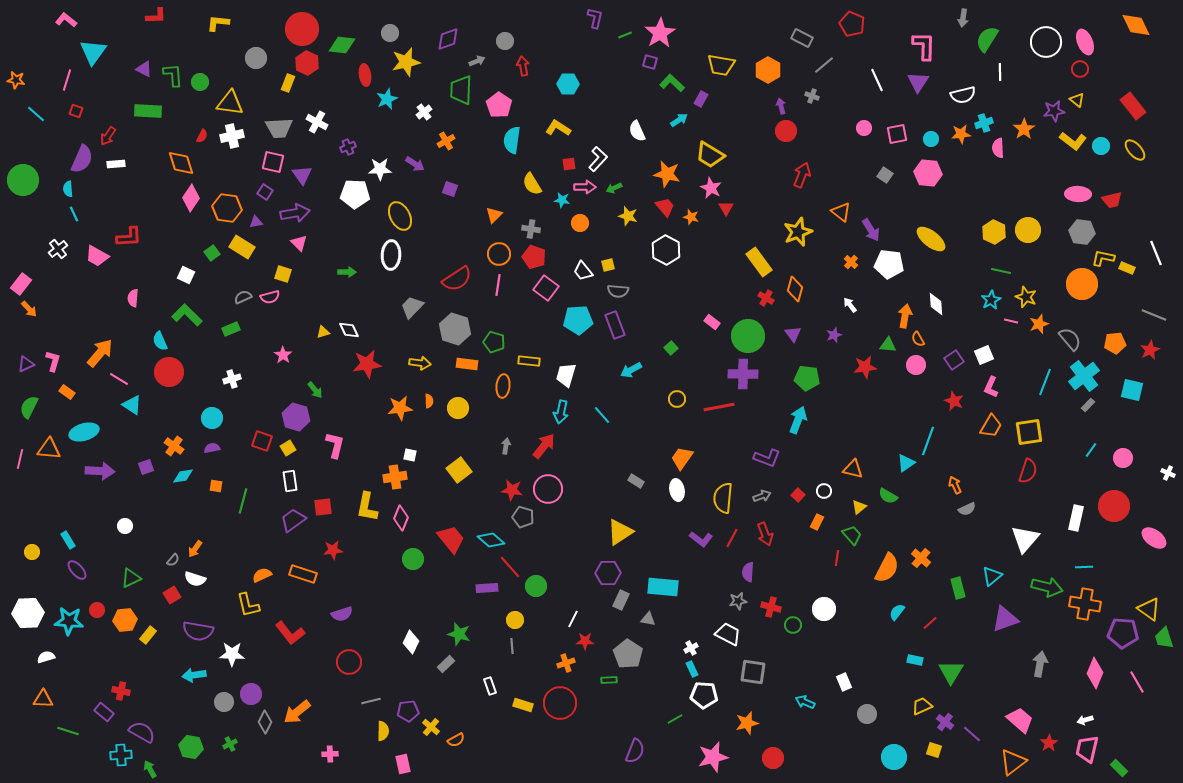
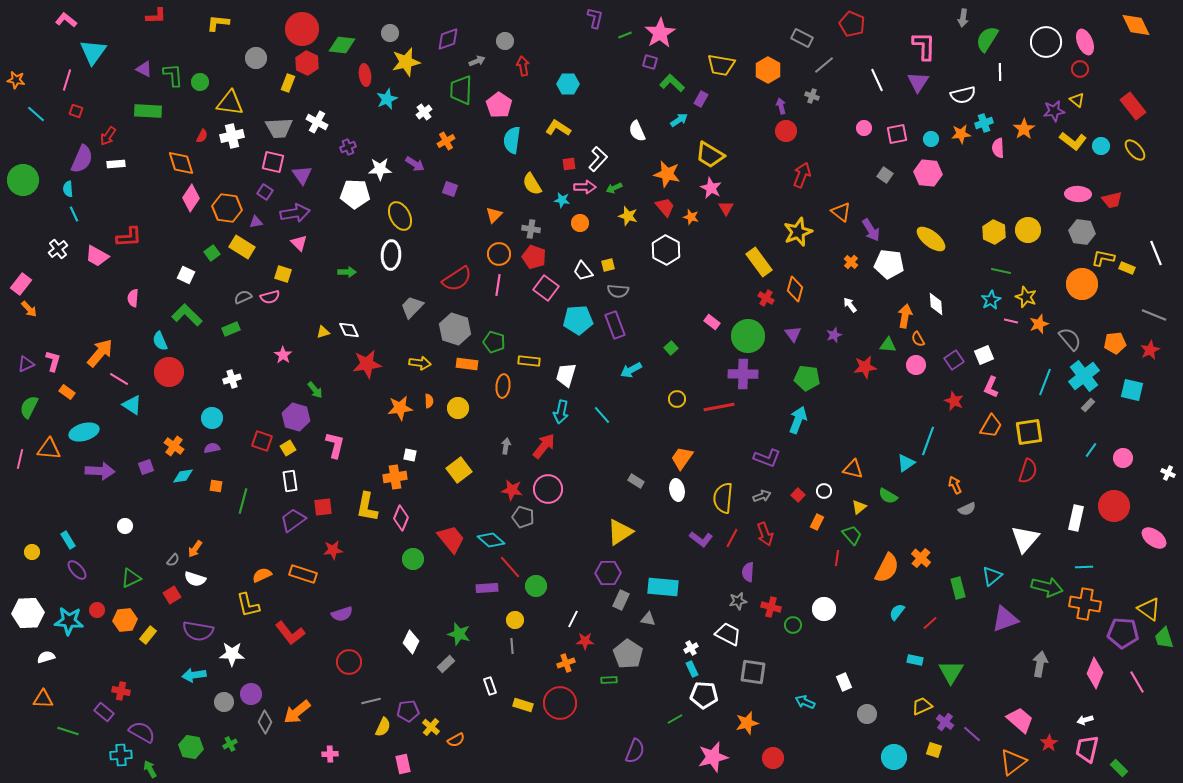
yellow semicircle at (383, 731): moved 4 px up; rotated 24 degrees clockwise
